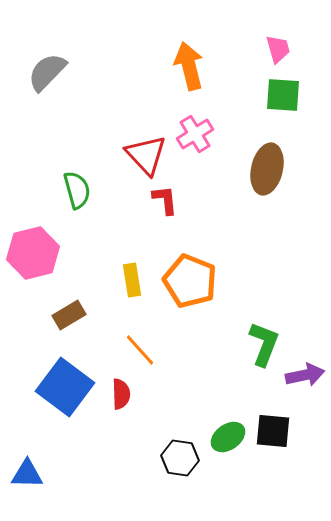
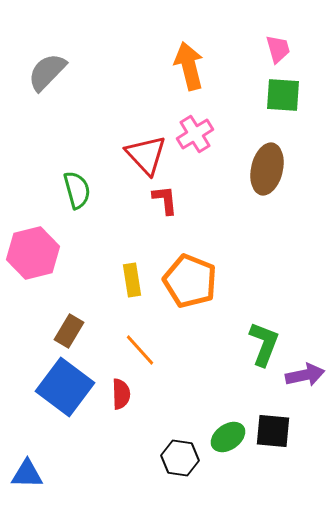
brown rectangle: moved 16 px down; rotated 28 degrees counterclockwise
